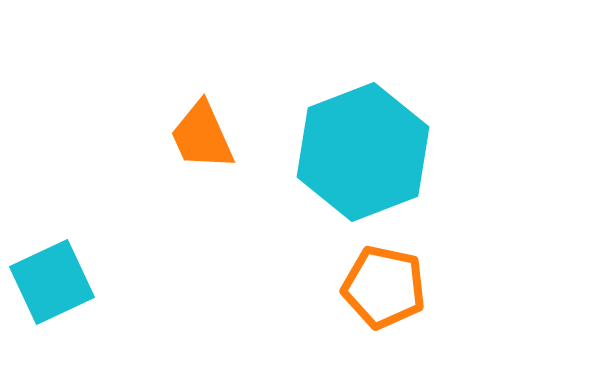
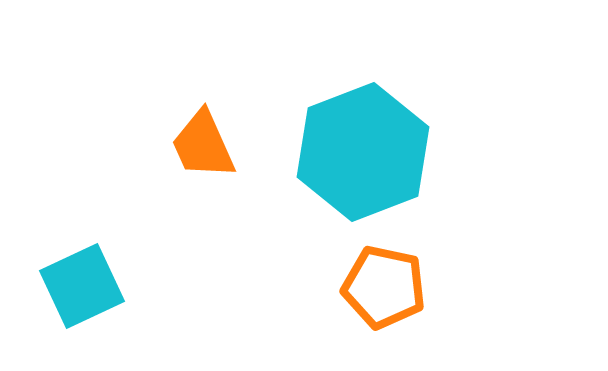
orange trapezoid: moved 1 px right, 9 px down
cyan square: moved 30 px right, 4 px down
